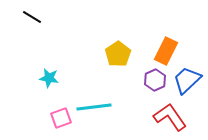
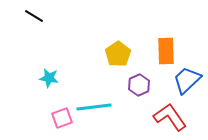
black line: moved 2 px right, 1 px up
orange rectangle: rotated 28 degrees counterclockwise
purple hexagon: moved 16 px left, 5 px down
pink square: moved 1 px right
